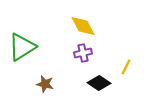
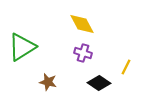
yellow diamond: moved 1 px left, 2 px up
purple cross: rotated 30 degrees clockwise
brown star: moved 3 px right, 2 px up
